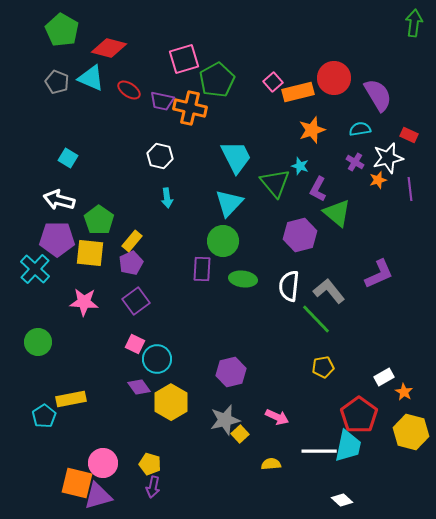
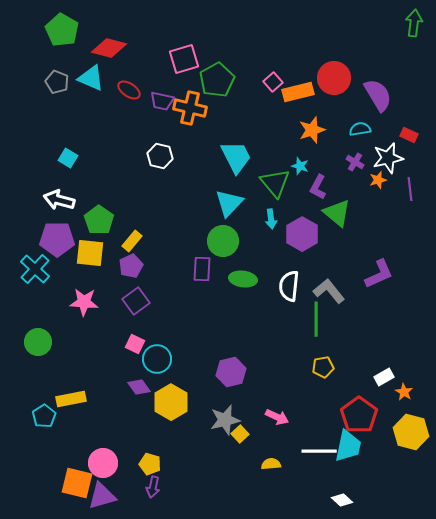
purple L-shape at (318, 189): moved 2 px up
cyan arrow at (167, 198): moved 104 px right, 21 px down
purple hexagon at (300, 235): moved 2 px right, 1 px up; rotated 16 degrees counterclockwise
purple pentagon at (131, 263): moved 3 px down
green line at (316, 319): rotated 44 degrees clockwise
purple triangle at (98, 496): moved 4 px right
